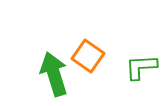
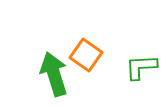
orange square: moved 2 px left, 1 px up
